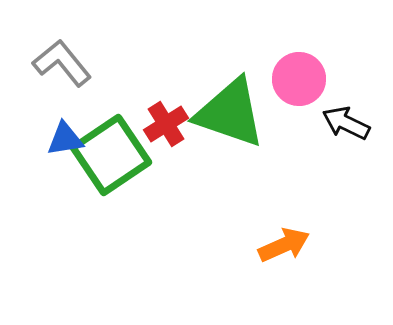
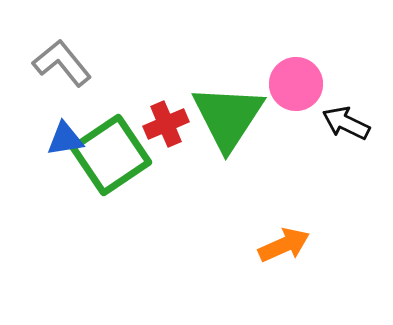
pink circle: moved 3 px left, 5 px down
green triangle: moved 2 px left, 4 px down; rotated 44 degrees clockwise
red cross: rotated 9 degrees clockwise
